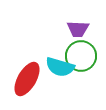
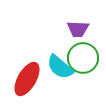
green circle: moved 2 px right, 2 px down
cyan semicircle: rotated 24 degrees clockwise
